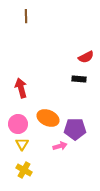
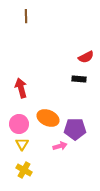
pink circle: moved 1 px right
